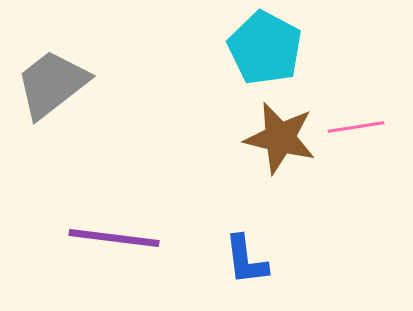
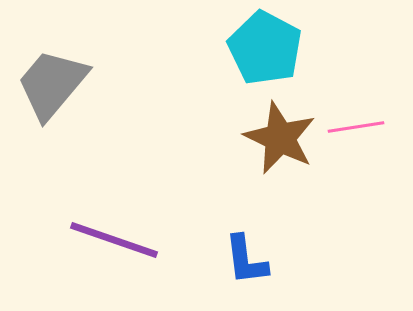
gray trapezoid: rotated 12 degrees counterclockwise
brown star: rotated 12 degrees clockwise
purple line: moved 2 px down; rotated 12 degrees clockwise
